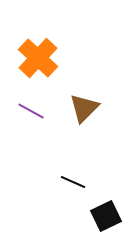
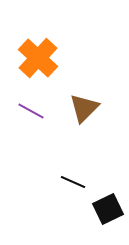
black square: moved 2 px right, 7 px up
